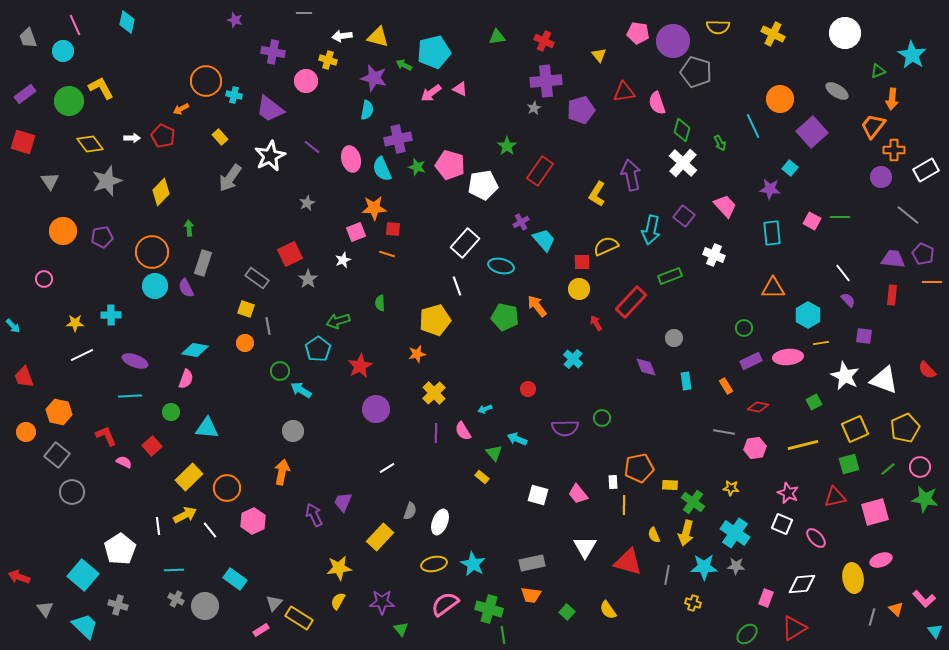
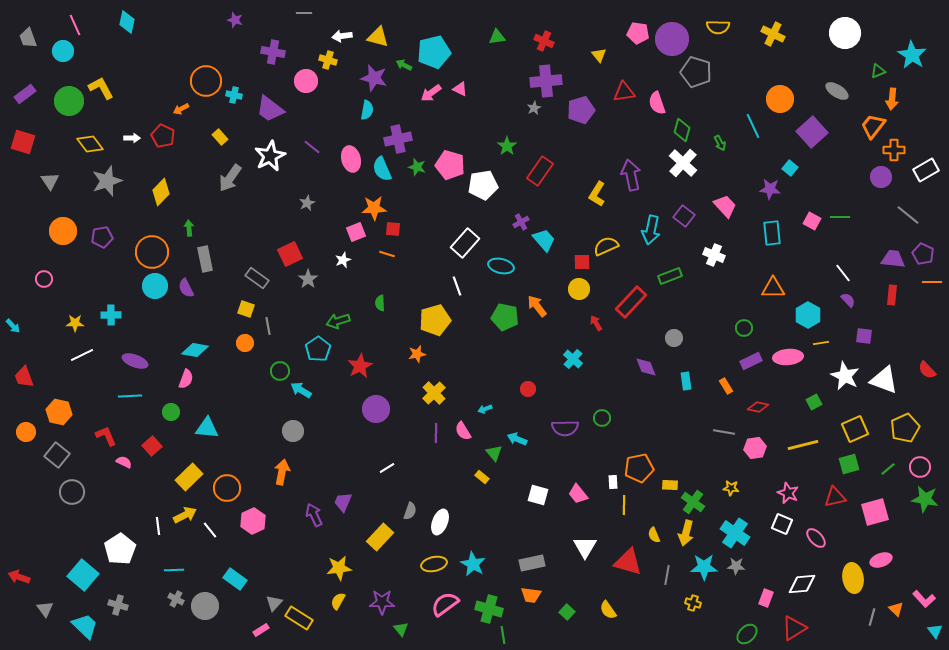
purple circle at (673, 41): moved 1 px left, 2 px up
gray rectangle at (203, 263): moved 2 px right, 4 px up; rotated 30 degrees counterclockwise
